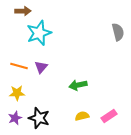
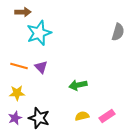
brown arrow: moved 1 px down
gray semicircle: rotated 30 degrees clockwise
purple triangle: rotated 24 degrees counterclockwise
pink rectangle: moved 2 px left
